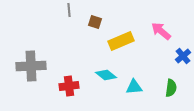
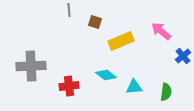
green semicircle: moved 5 px left, 4 px down
